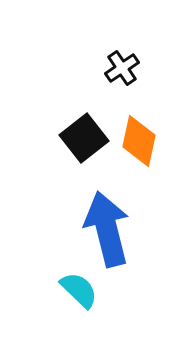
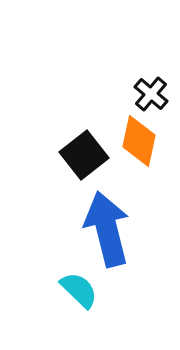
black cross: moved 29 px right, 26 px down; rotated 16 degrees counterclockwise
black square: moved 17 px down
